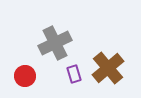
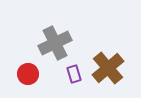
red circle: moved 3 px right, 2 px up
